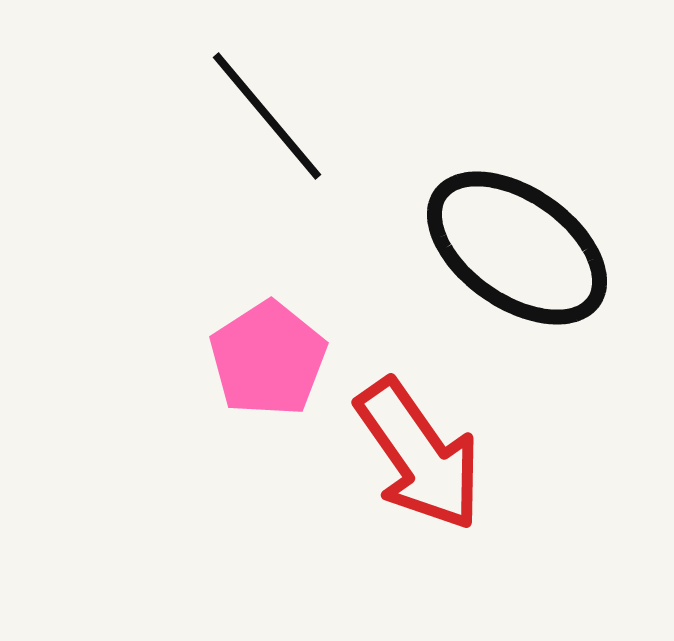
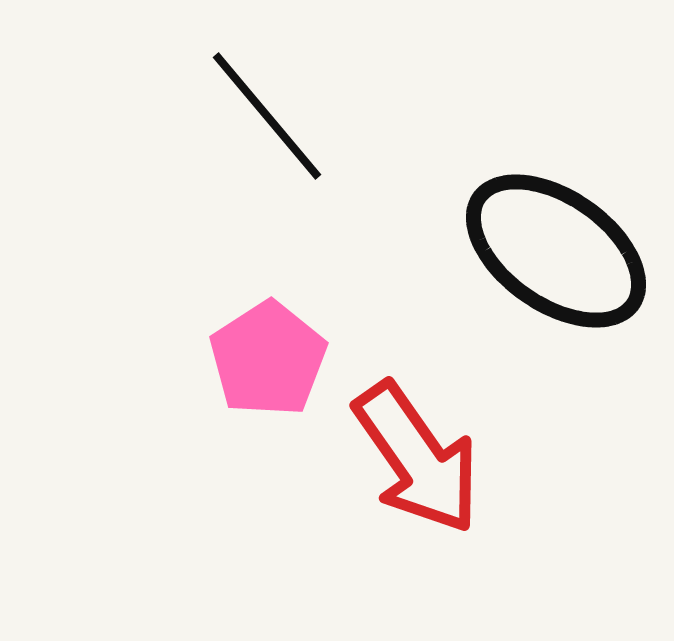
black ellipse: moved 39 px right, 3 px down
red arrow: moved 2 px left, 3 px down
